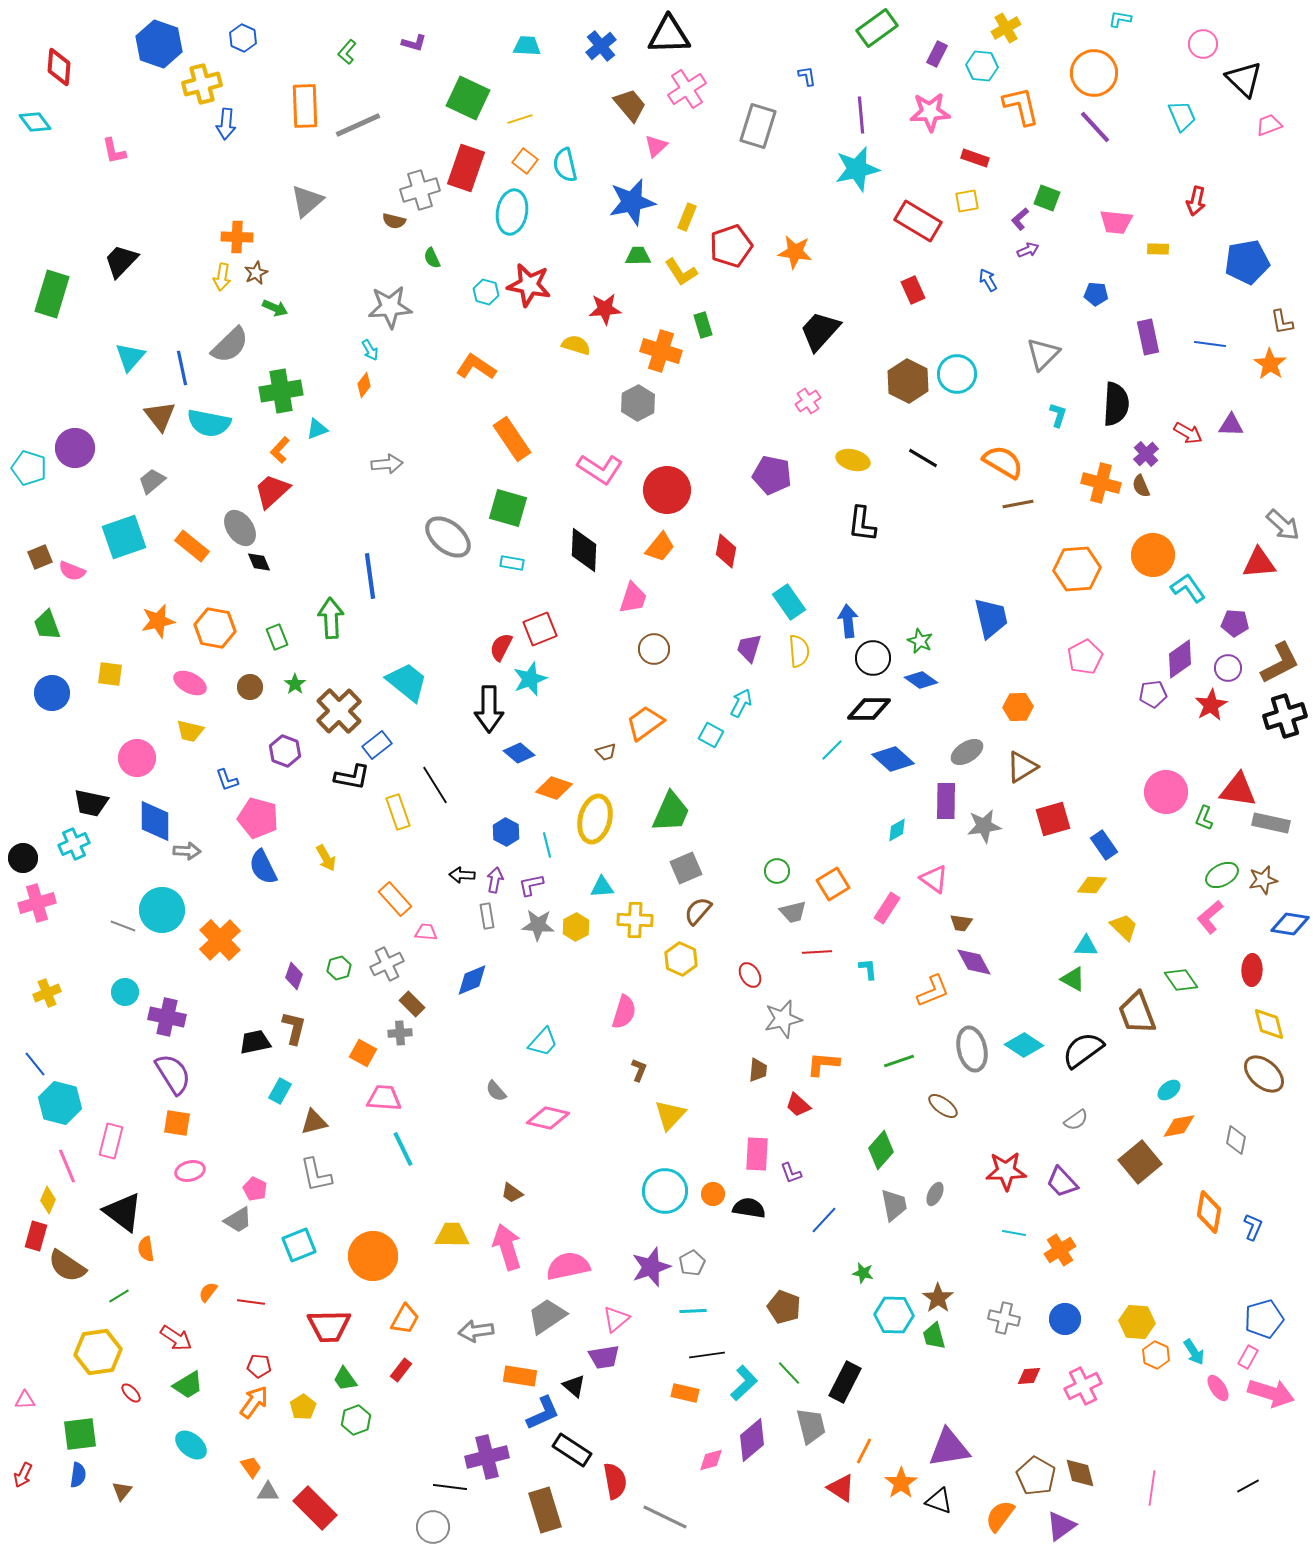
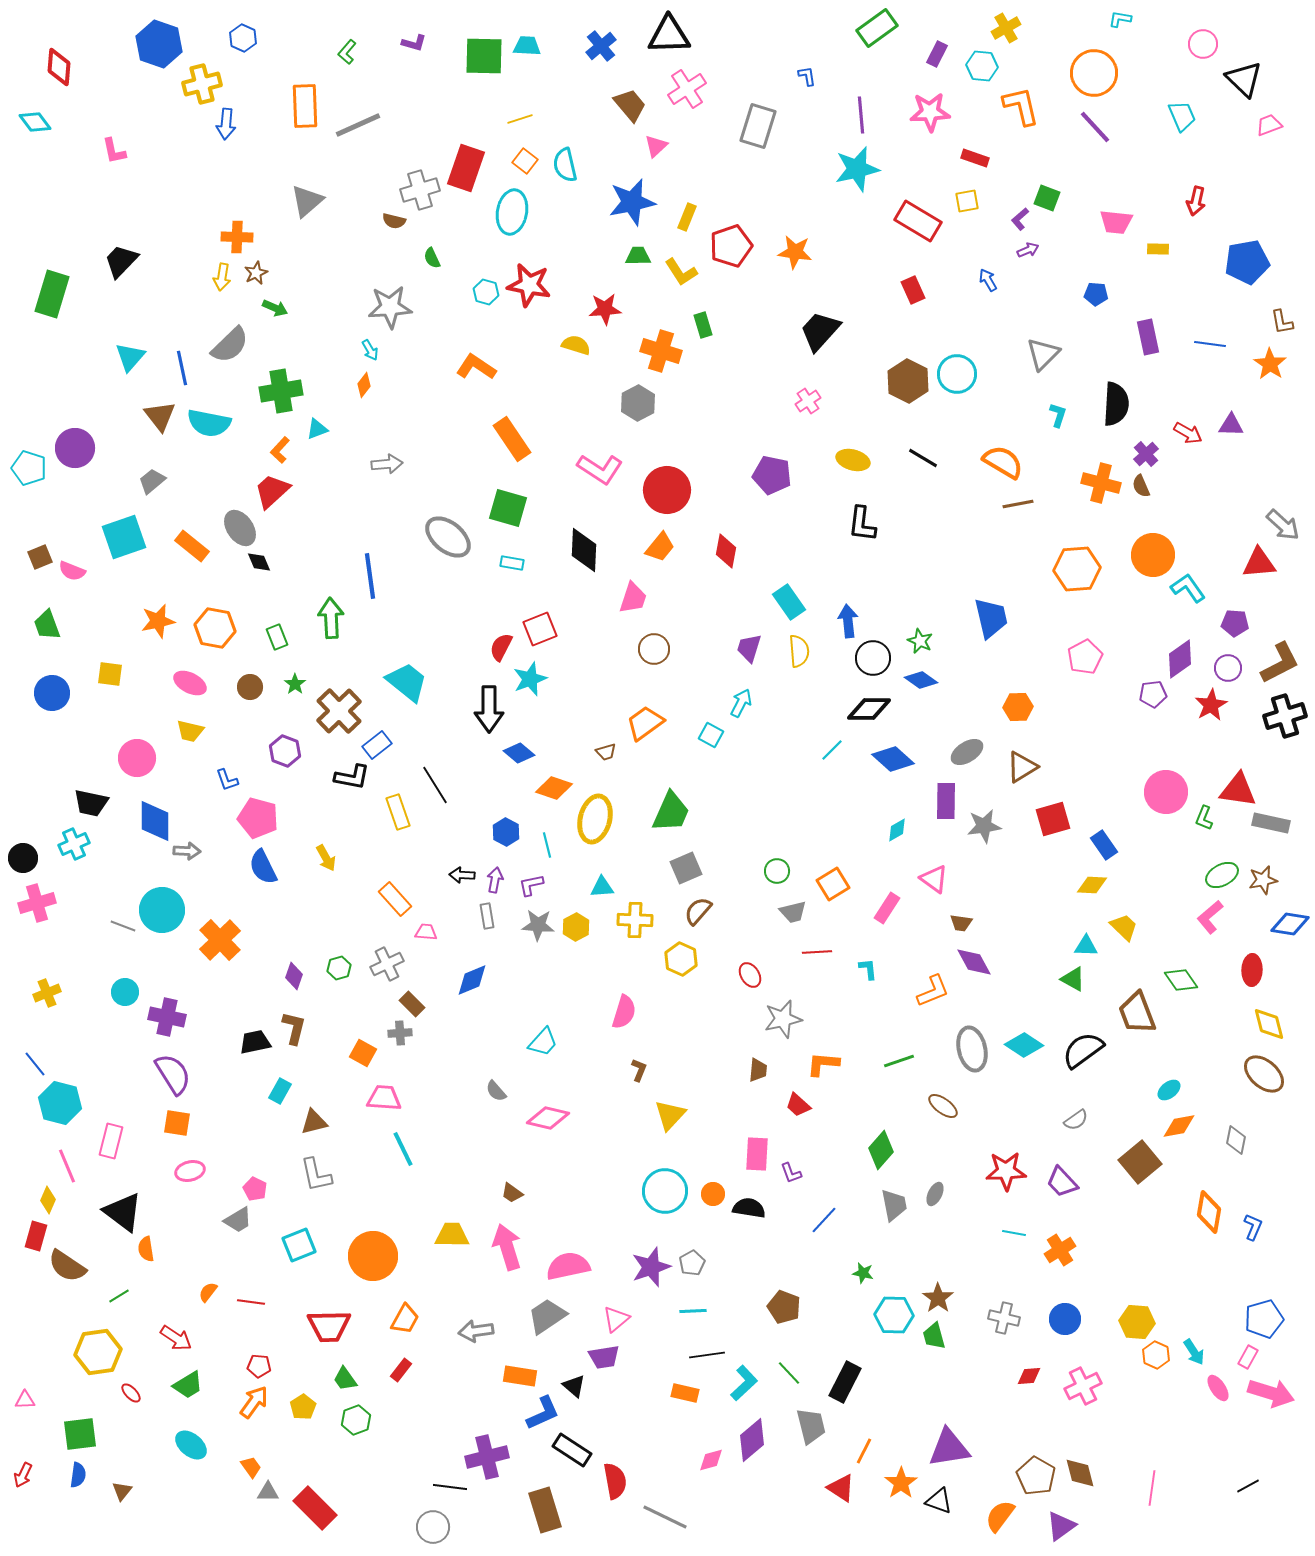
green square at (468, 98): moved 16 px right, 42 px up; rotated 24 degrees counterclockwise
